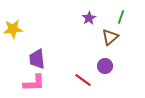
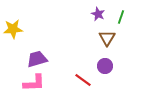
purple star: moved 9 px right, 4 px up; rotated 16 degrees counterclockwise
brown triangle: moved 3 px left, 1 px down; rotated 18 degrees counterclockwise
purple trapezoid: rotated 80 degrees clockwise
